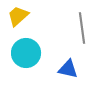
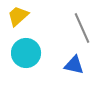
gray line: rotated 16 degrees counterclockwise
blue triangle: moved 6 px right, 4 px up
